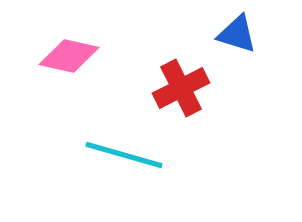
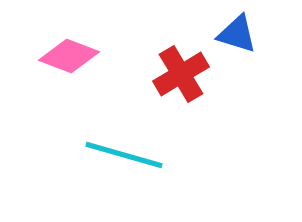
pink diamond: rotated 8 degrees clockwise
red cross: moved 14 px up; rotated 4 degrees counterclockwise
